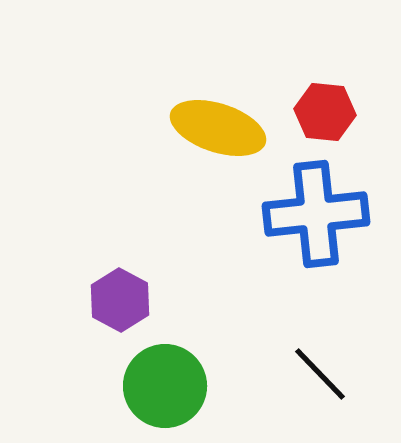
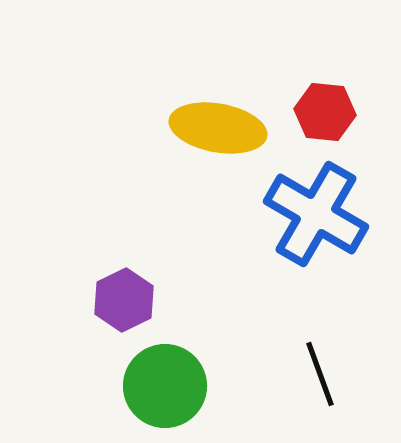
yellow ellipse: rotated 8 degrees counterclockwise
blue cross: rotated 36 degrees clockwise
purple hexagon: moved 4 px right; rotated 6 degrees clockwise
black line: rotated 24 degrees clockwise
